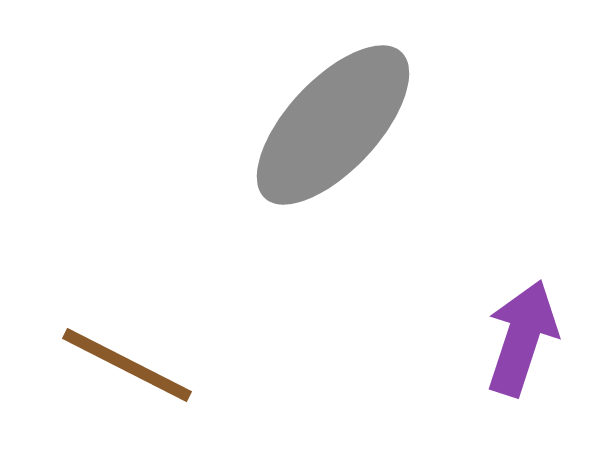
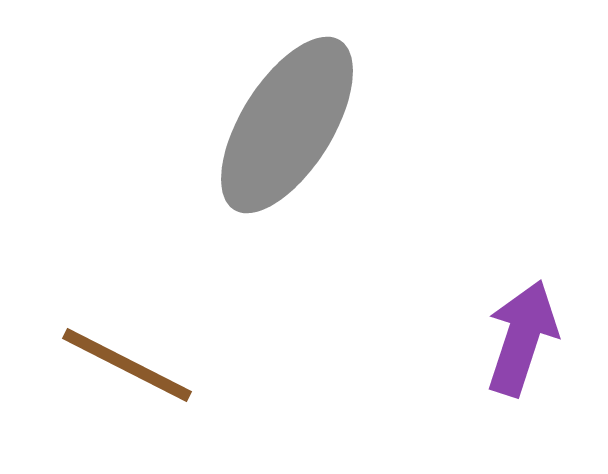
gray ellipse: moved 46 px left; rotated 11 degrees counterclockwise
